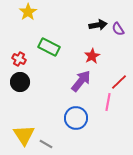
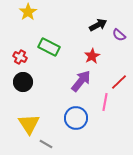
black arrow: rotated 18 degrees counterclockwise
purple semicircle: moved 1 px right, 6 px down; rotated 16 degrees counterclockwise
red cross: moved 1 px right, 2 px up
black circle: moved 3 px right
pink line: moved 3 px left
yellow triangle: moved 5 px right, 11 px up
